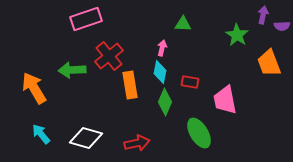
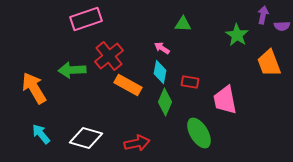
pink arrow: rotated 70 degrees counterclockwise
orange rectangle: moved 2 px left; rotated 52 degrees counterclockwise
